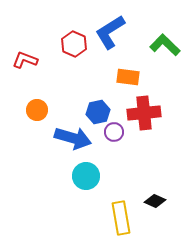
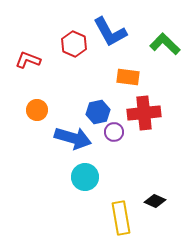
blue L-shape: rotated 87 degrees counterclockwise
green L-shape: moved 1 px up
red L-shape: moved 3 px right
cyan circle: moved 1 px left, 1 px down
